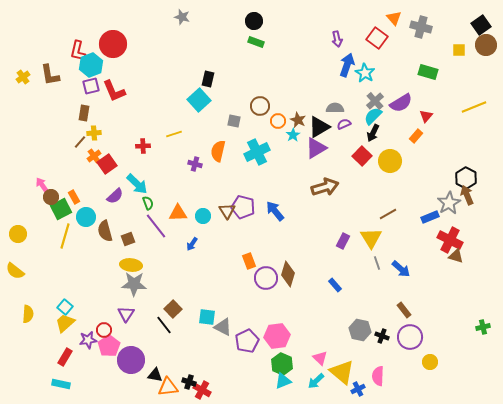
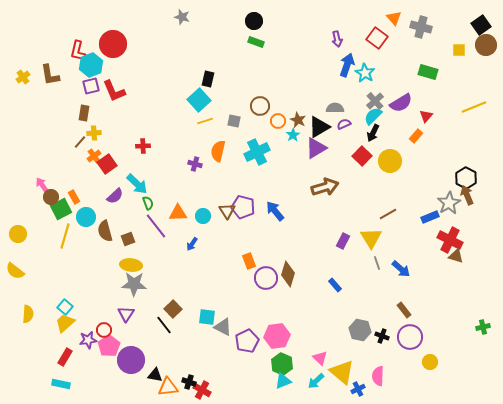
yellow line at (174, 134): moved 31 px right, 13 px up
